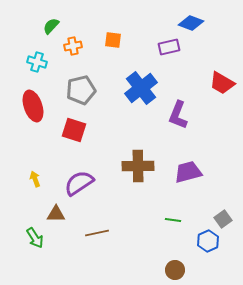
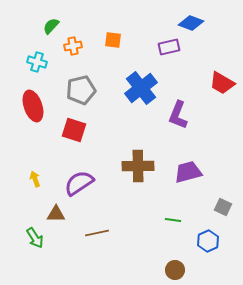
gray square: moved 12 px up; rotated 30 degrees counterclockwise
